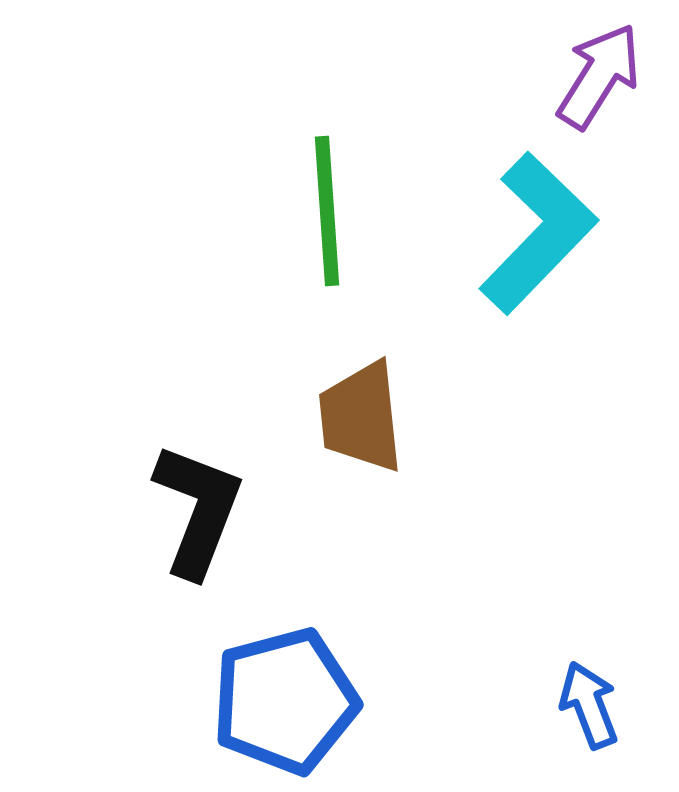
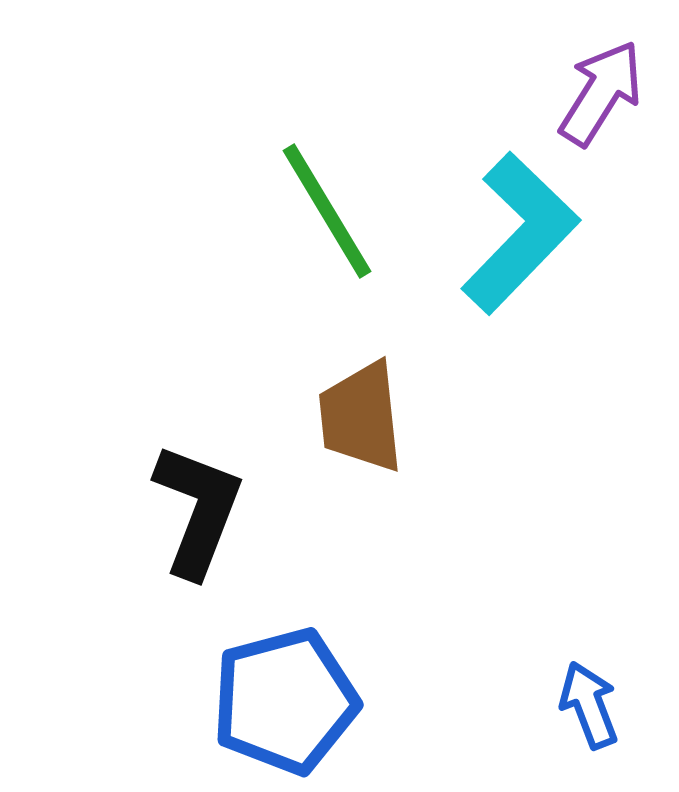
purple arrow: moved 2 px right, 17 px down
green line: rotated 27 degrees counterclockwise
cyan L-shape: moved 18 px left
